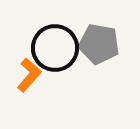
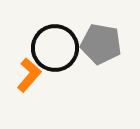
gray pentagon: moved 2 px right
